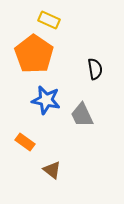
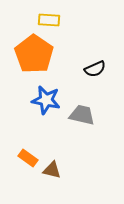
yellow rectangle: rotated 20 degrees counterclockwise
black semicircle: rotated 75 degrees clockwise
gray trapezoid: rotated 128 degrees clockwise
orange rectangle: moved 3 px right, 16 px down
brown triangle: rotated 24 degrees counterclockwise
